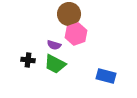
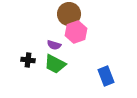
pink hexagon: moved 2 px up
blue rectangle: rotated 54 degrees clockwise
